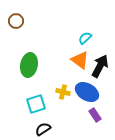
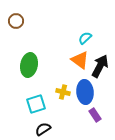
blue ellipse: moved 2 px left; rotated 55 degrees clockwise
